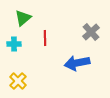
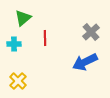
blue arrow: moved 8 px right, 1 px up; rotated 15 degrees counterclockwise
